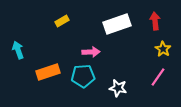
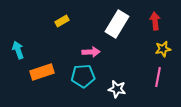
white rectangle: rotated 40 degrees counterclockwise
yellow star: rotated 28 degrees clockwise
orange rectangle: moved 6 px left
pink line: rotated 24 degrees counterclockwise
white star: moved 1 px left, 1 px down
